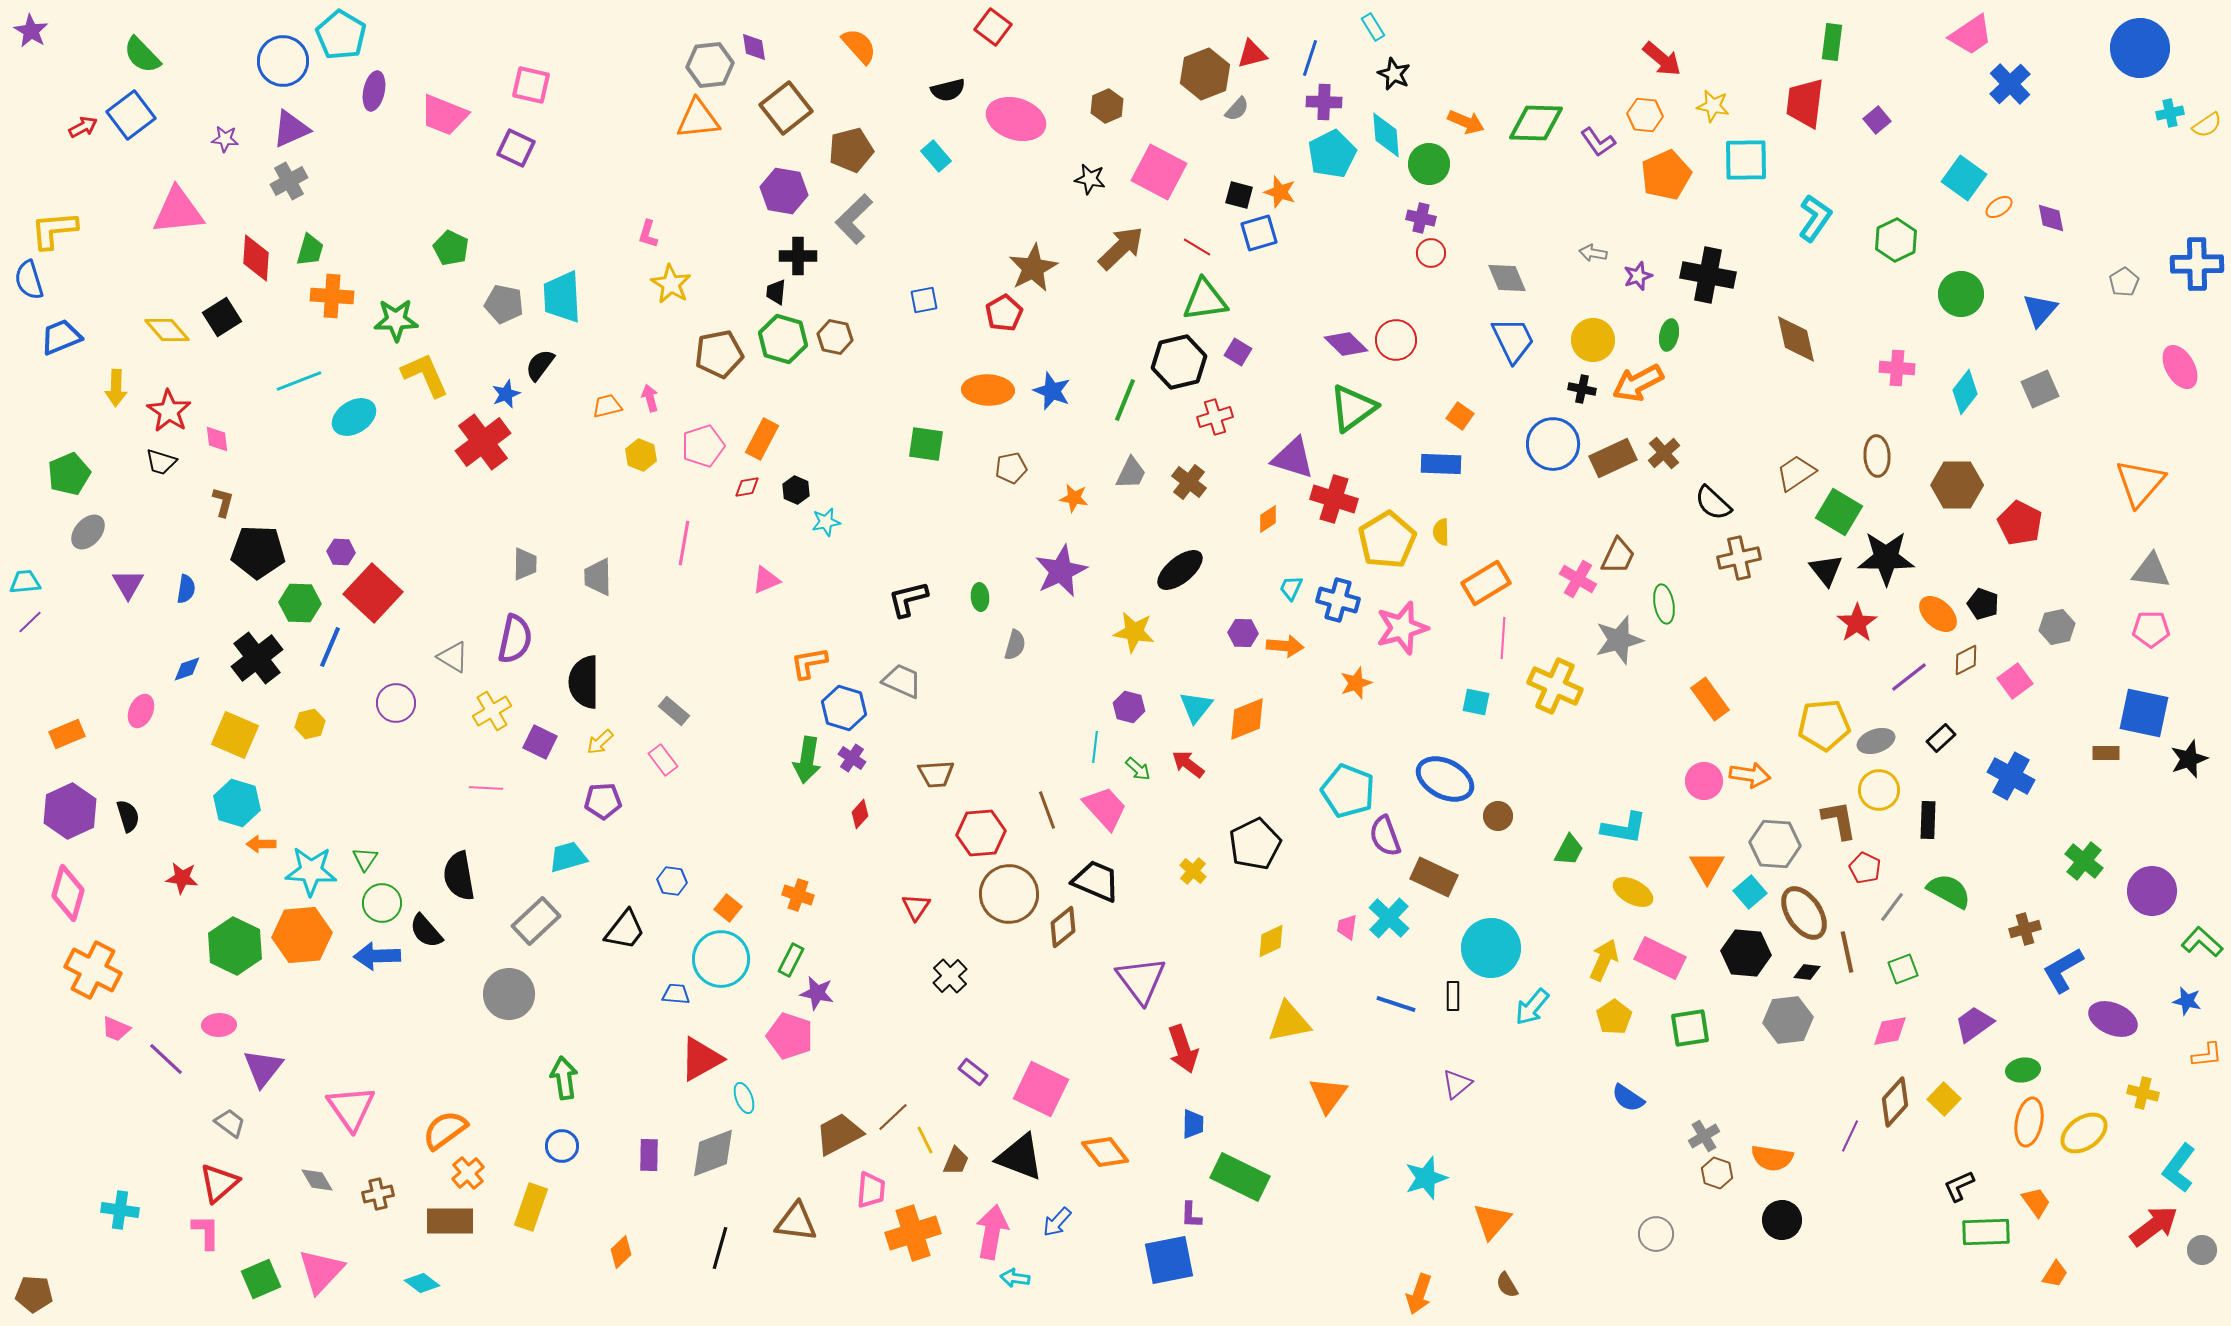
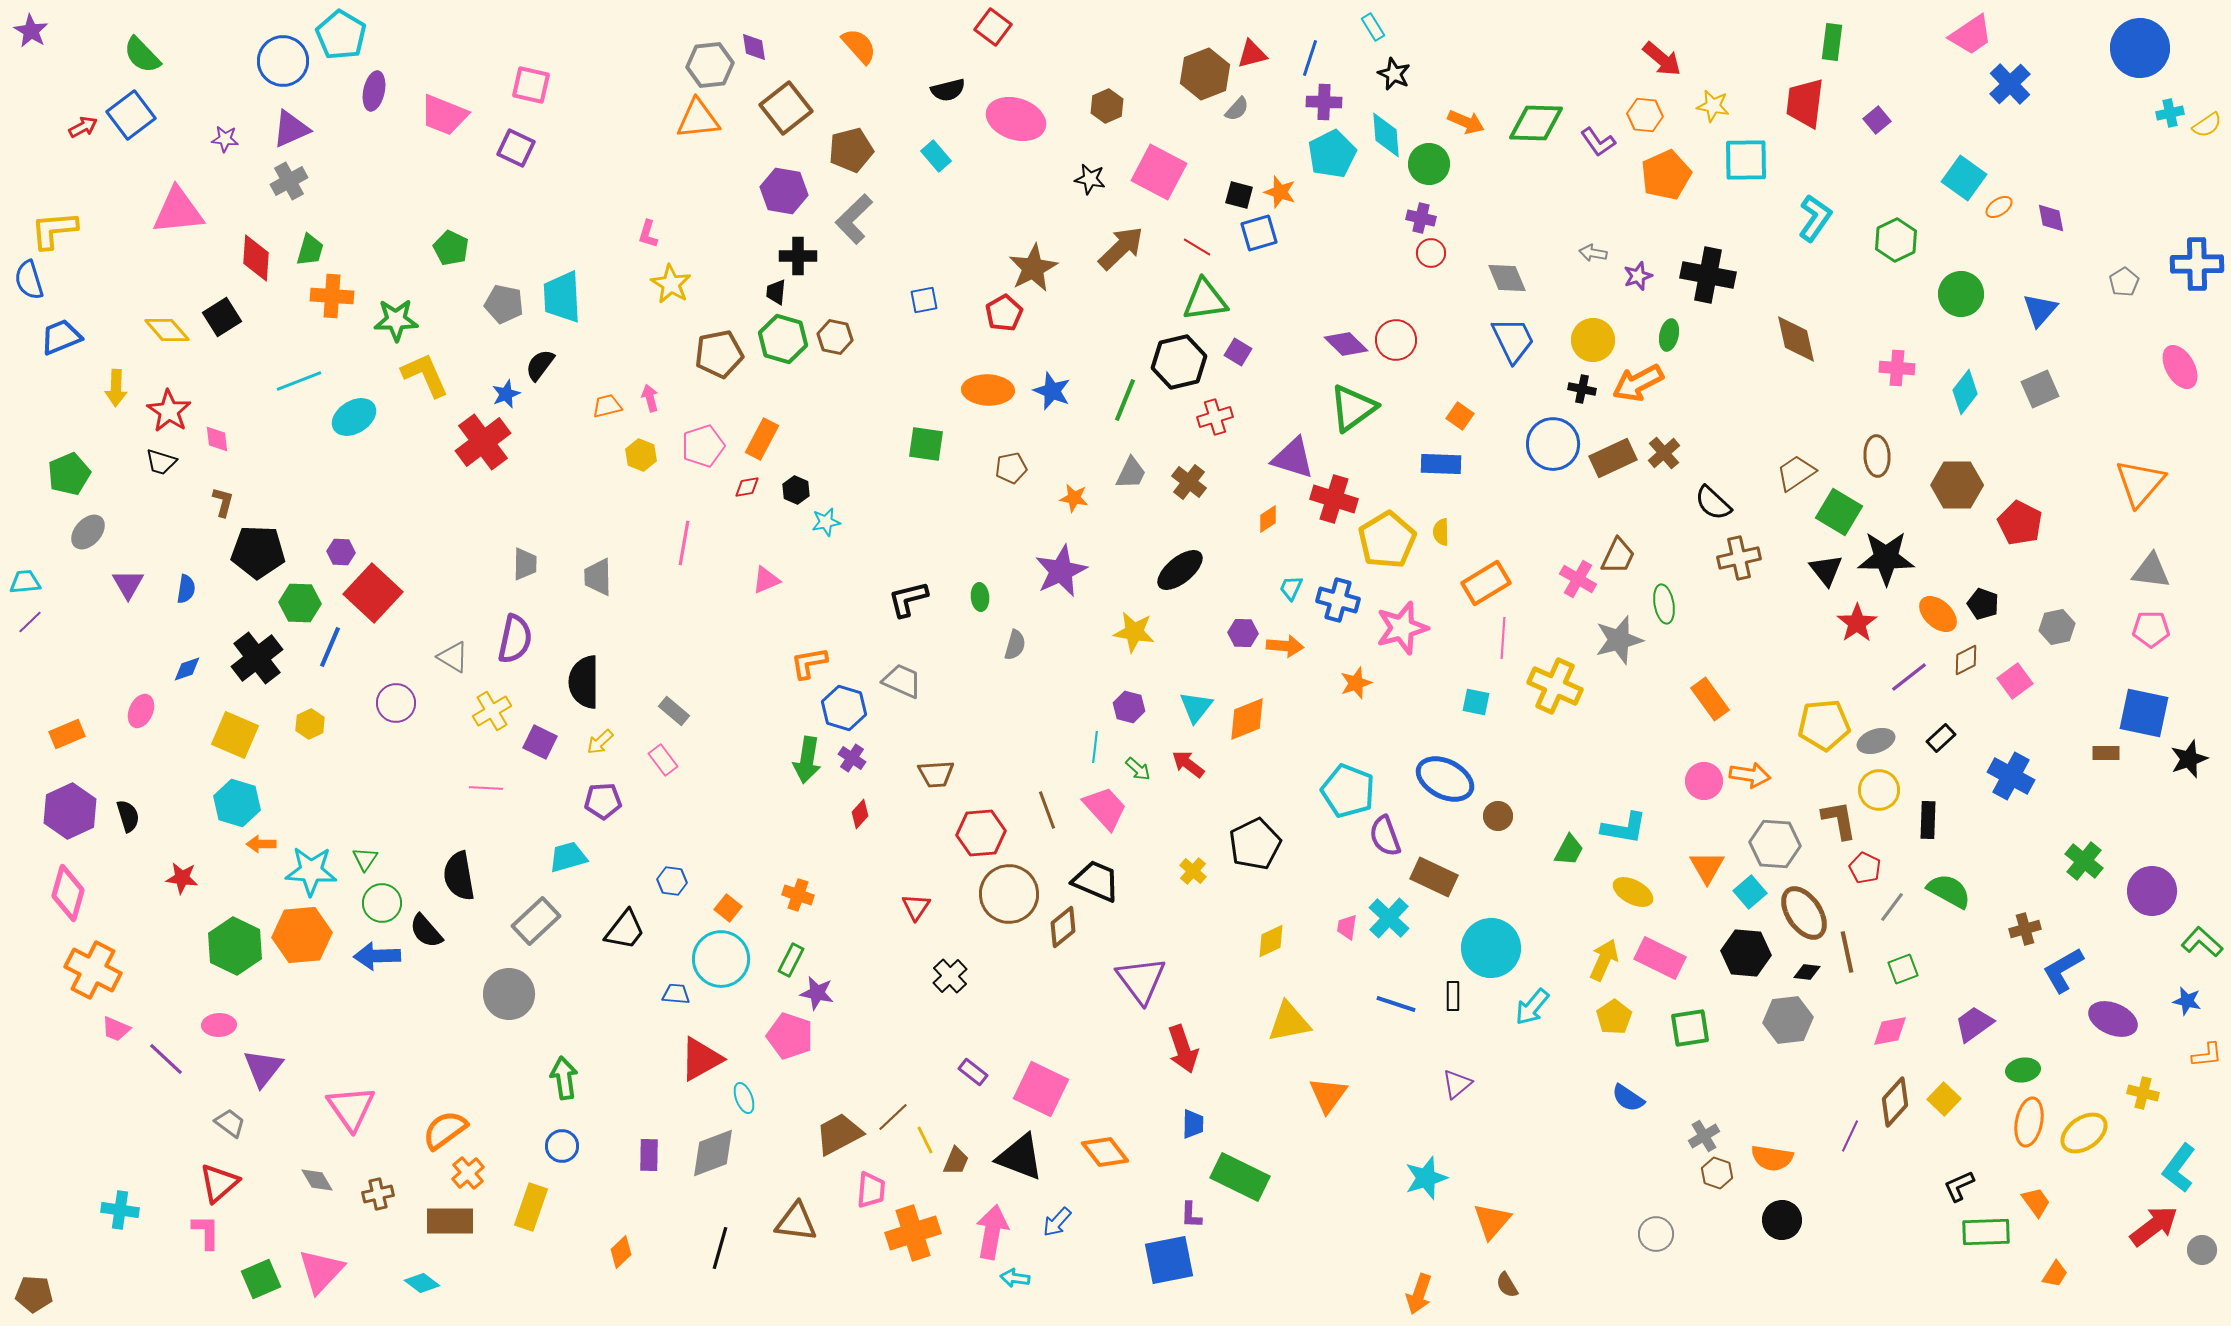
yellow hexagon at (310, 724): rotated 12 degrees counterclockwise
